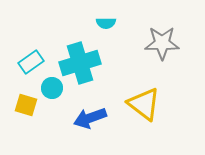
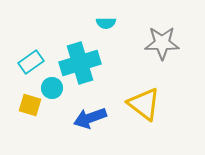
yellow square: moved 4 px right
